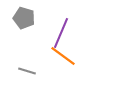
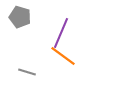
gray pentagon: moved 4 px left, 1 px up
gray line: moved 1 px down
